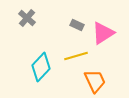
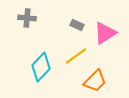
gray cross: rotated 36 degrees counterclockwise
pink triangle: moved 2 px right
yellow line: rotated 20 degrees counterclockwise
orange trapezoid: rotated 70 degrees clockwise
